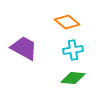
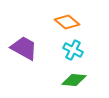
cyan cross: rotated 36 degrees clockwise
green diamond: moved 1 px right, 2 px down
